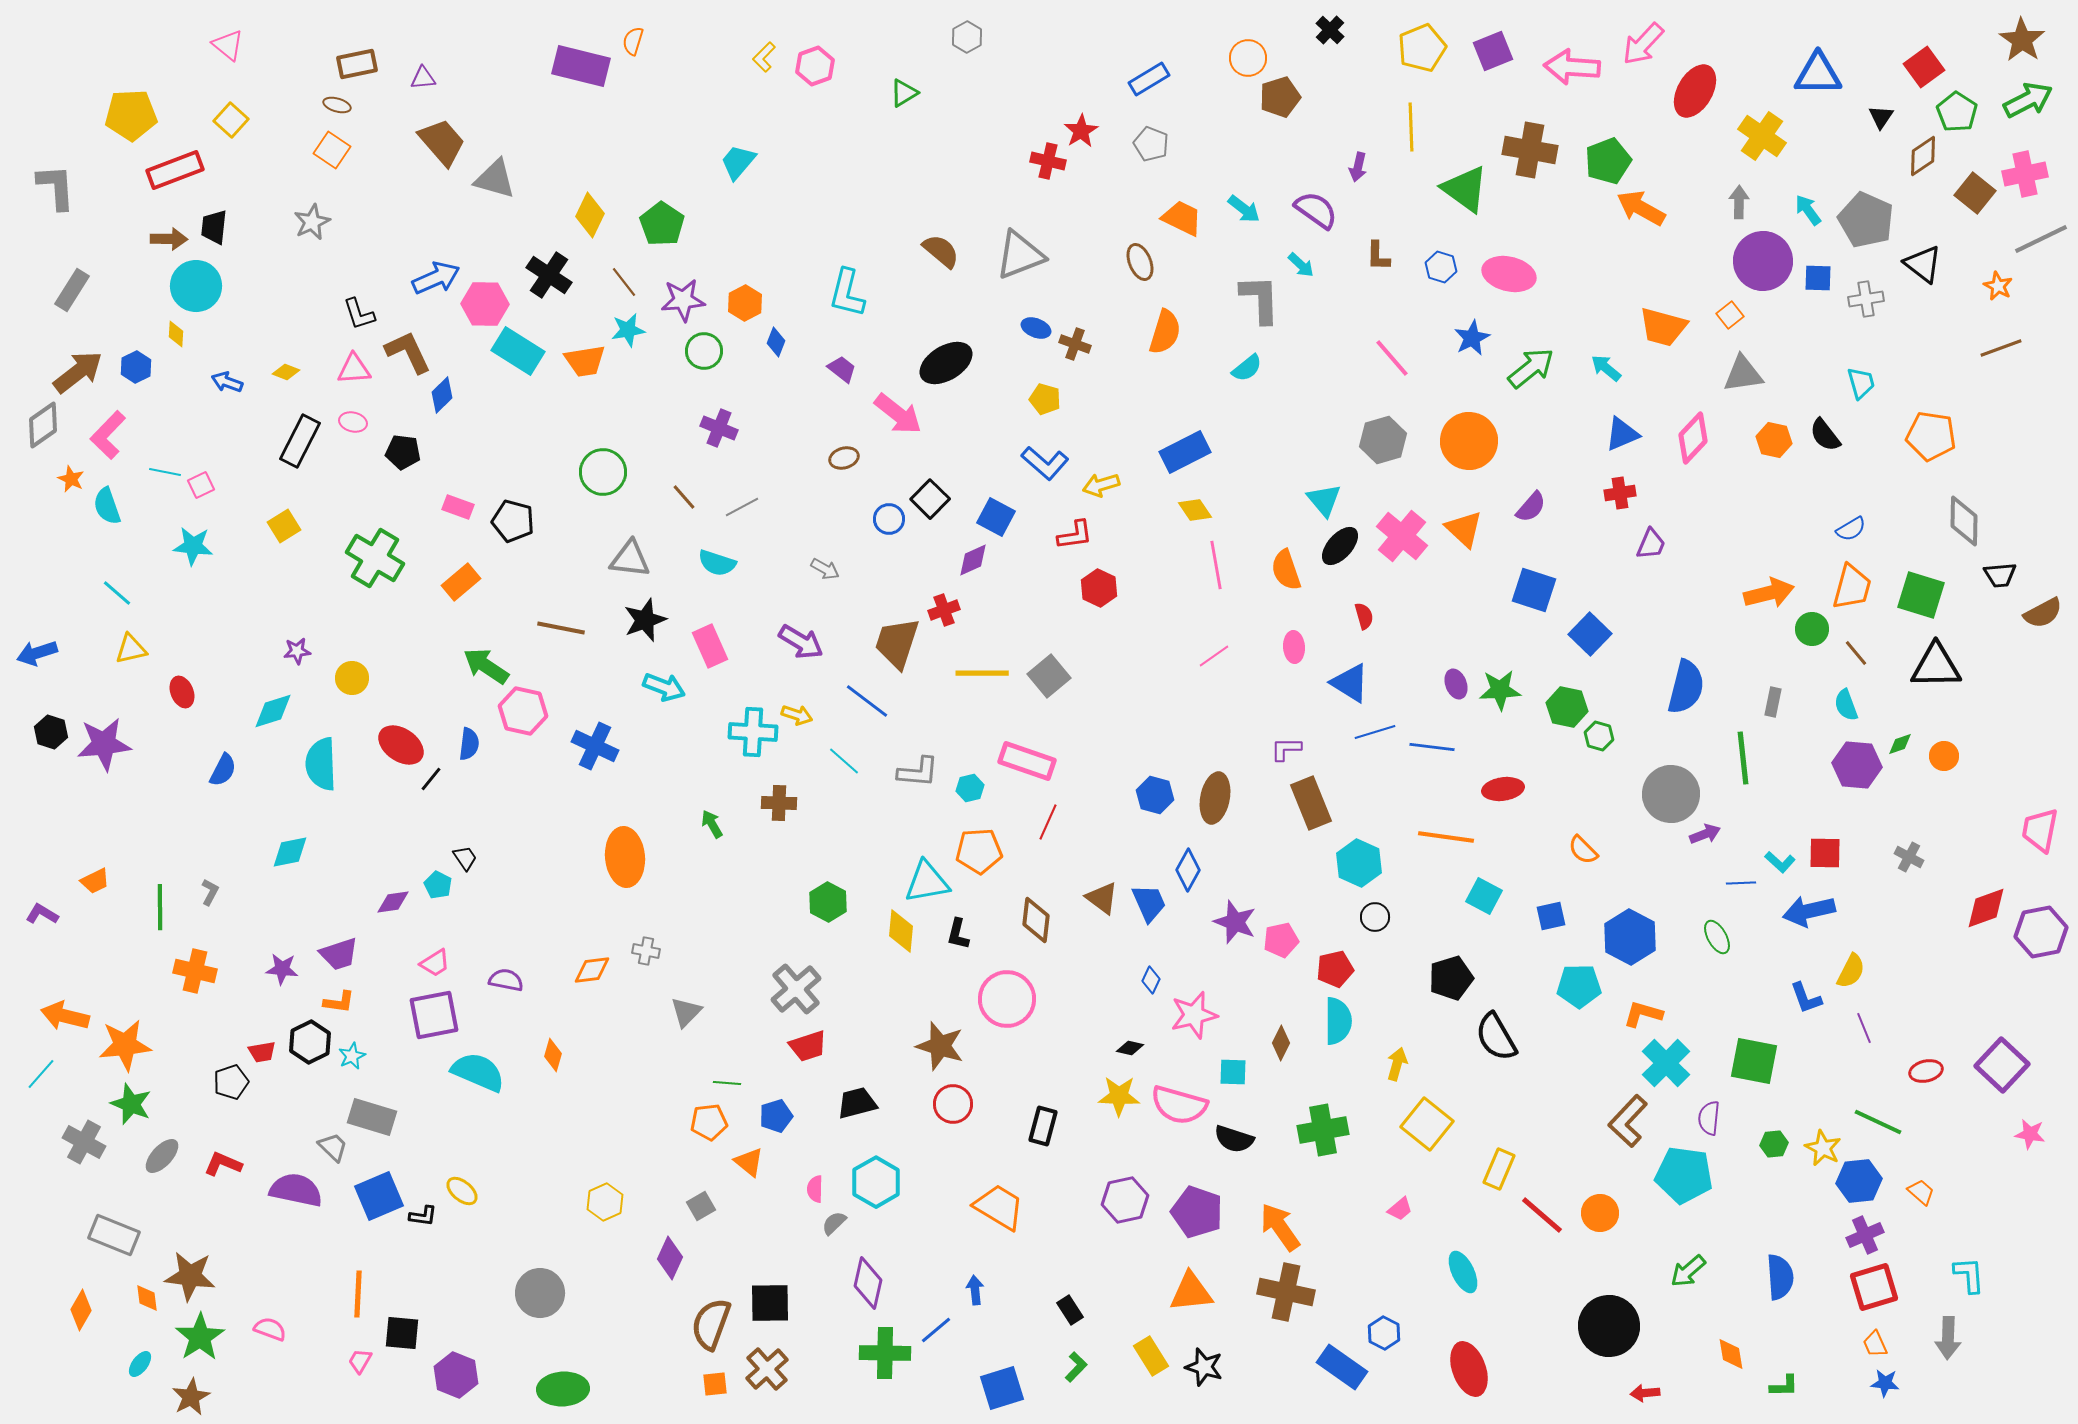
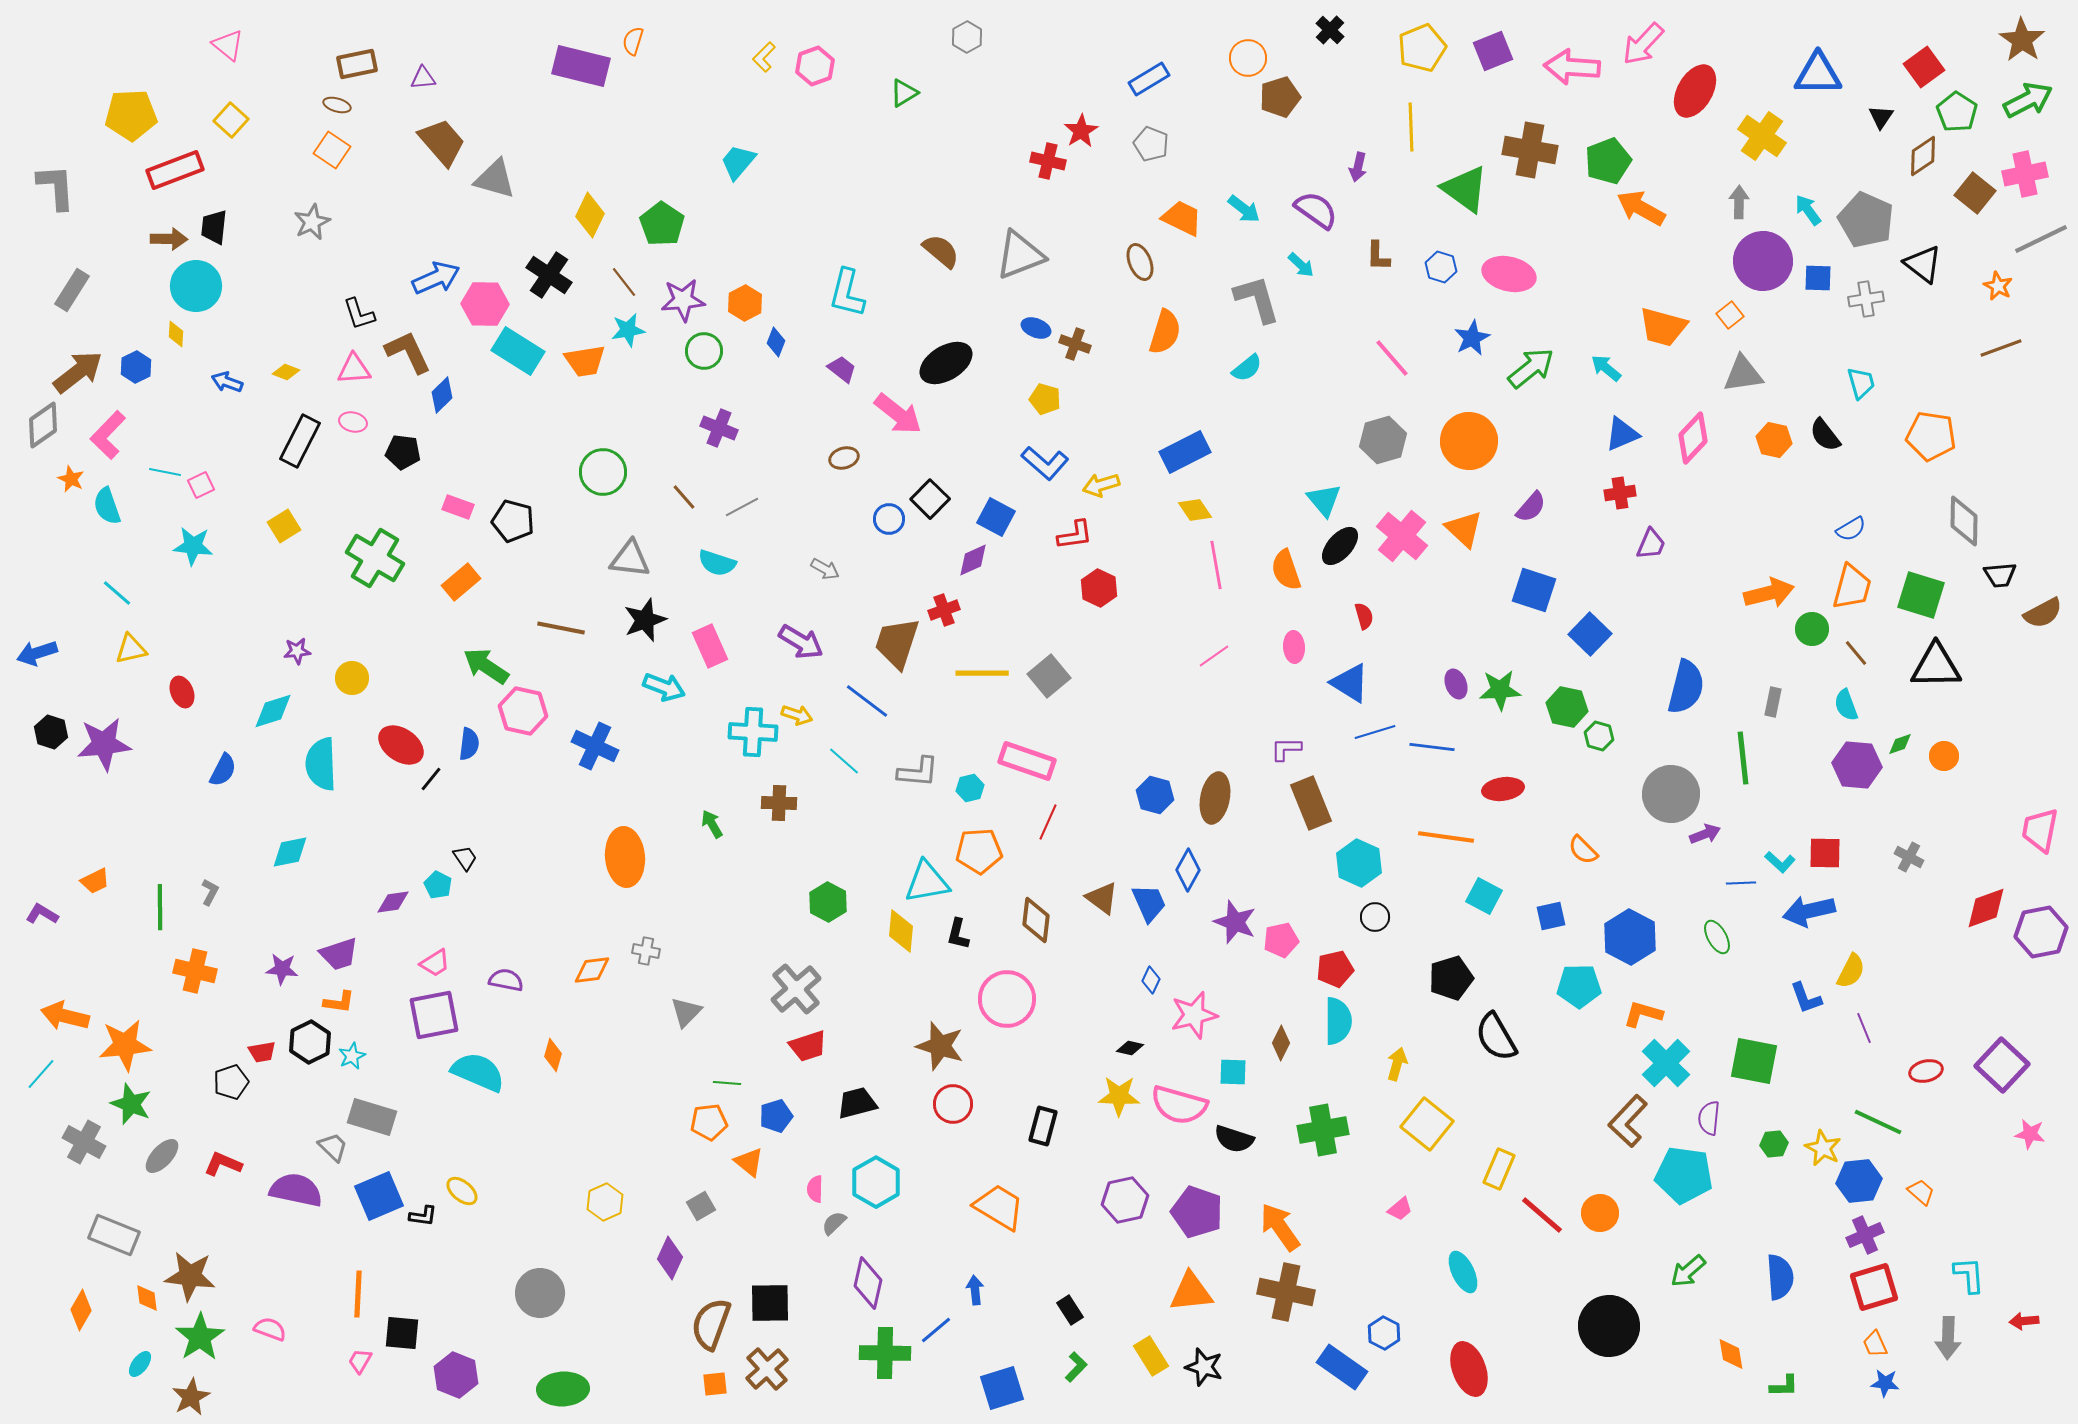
gray L-shape at (1260, 299): moved 3 px left; rotated 14 degrees counterclockwise
red arrow at (1645, 1393): moved 379 px right, 72 px up
